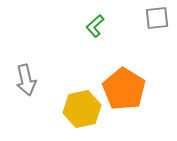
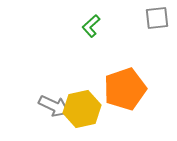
green L-shape: moved 4 px left
gray arrow: moved 28 px right, 26 px down; rotated 52 degrees counterclockwise
orange pentagon: moved 1 px right; rotated 21 degrees clockwise
